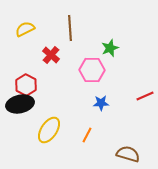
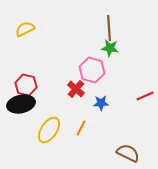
brown line: moved 39 px right
green star: rotated 30 degrees clockwise
red cross: moved 25 px right, 34 px down
pink hexagon: rotated 15 degrees clockwise
red hexagon: rotated 15 degrees counterclockwise
black ellipse: moved 1 px right
orange line: moved 6 px left, 7 px up
brown semicircle: moved 1 px up; rotated 10 degrees clockwise
